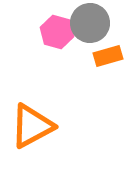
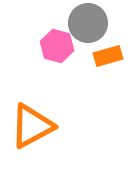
gray circle: moved 2 px left
pink hexagon: moved 14 px down
